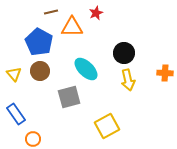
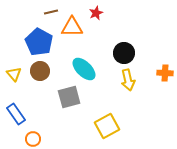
cyan ellipse: moved 2 px left
